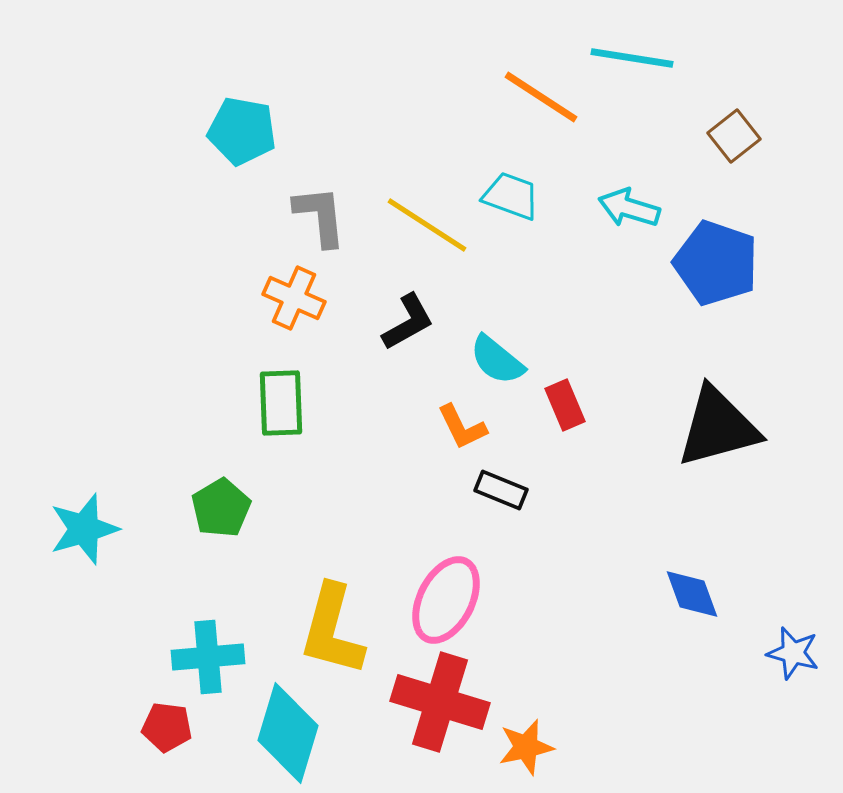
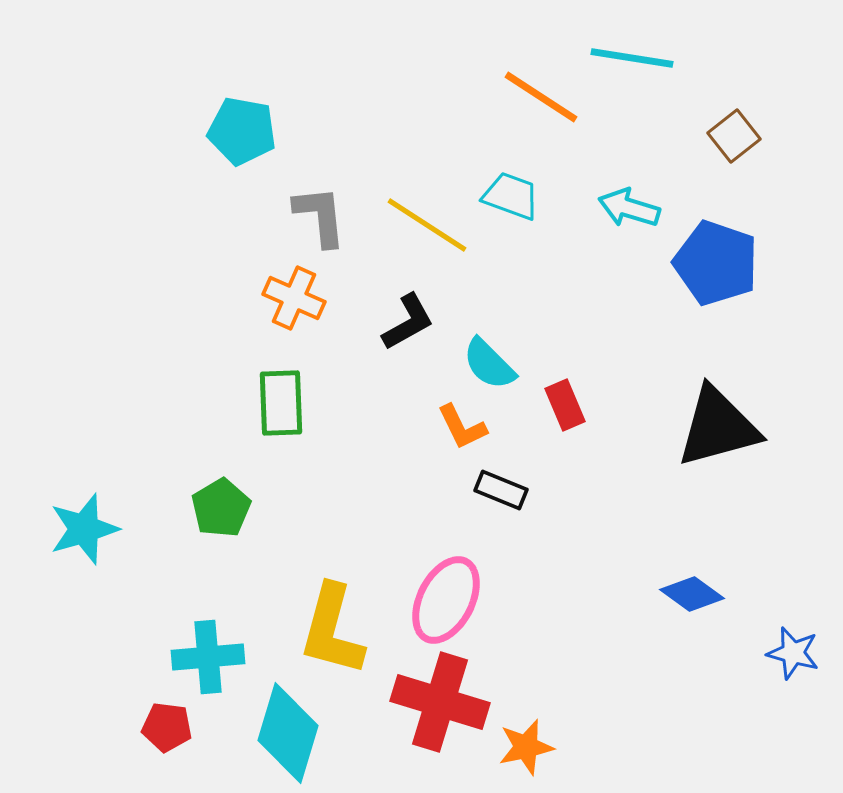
cyan semicircle: moved 8 px left, 4 px down; rotated 6 degrees clockwise
blue diamond: rotated 34 degrees counterclockwise
